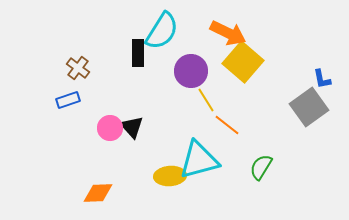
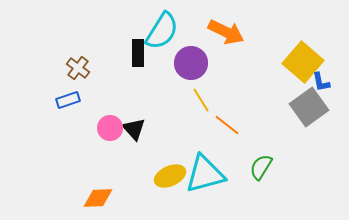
orange arrow: moved 2 px left, 1 px up
yellow square: moved 60 px right
purple circle: moved 8 px up
blue L-shape: moved 1 px left, 3 px down
yellow line: moved 5 px left
black triangle: moved 2 px right, 2 px down
cyan triangle: moved 6 px right, 14 px down
yellow ellipse: rotated 20 degrees counterclockwise
orange diamond: moved 5 px down
